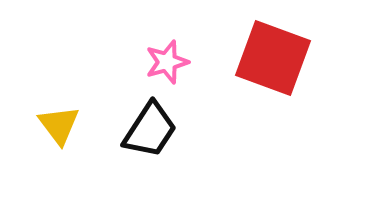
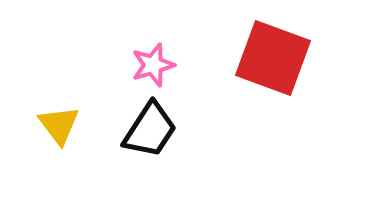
pink star: moved 14 px left, 3 px down
